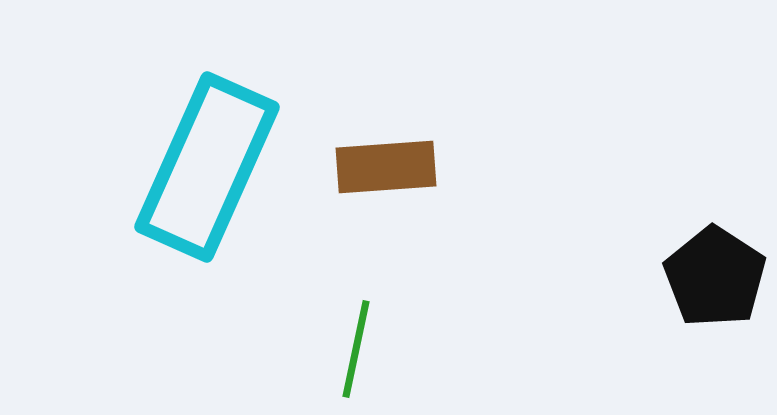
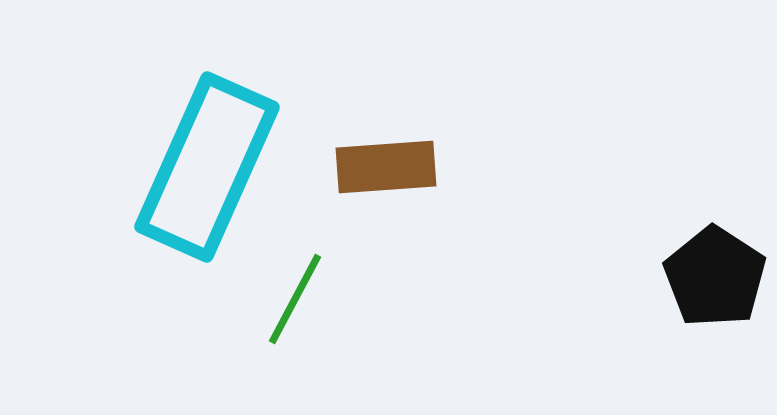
green line: moved 61 px left, 50 px up; rotated 16 degrees clockwise
